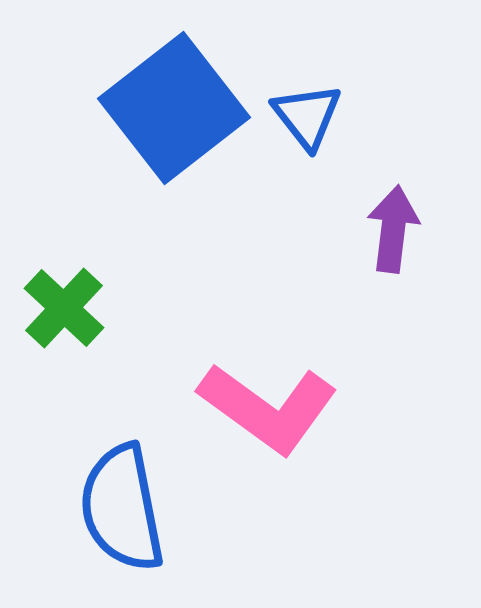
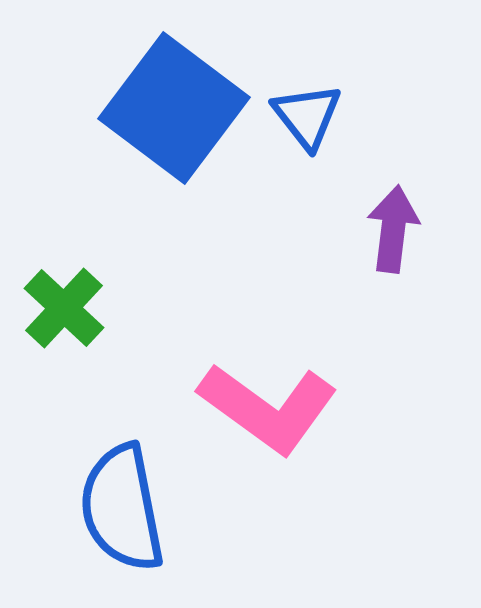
blue square: rotated 15 degrees counterclockwise
